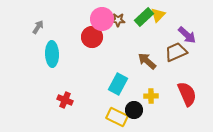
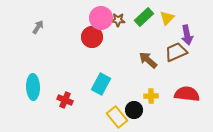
yellow triangle: moved 9 px right, 3 px down
pink circle: moved 1 px left, 1 px up
purple arrow: rotated 36 degrees clockwise
cyan ellipse: moved 19 px left, 33 px down
brown arrow: moved 1 px right, 1 px up
cyan rectangle: moved 17 px left
red semicircle: rotated 60 degrees counterclockwise
yellow rectangle: rotated 25 degrees clockwise
